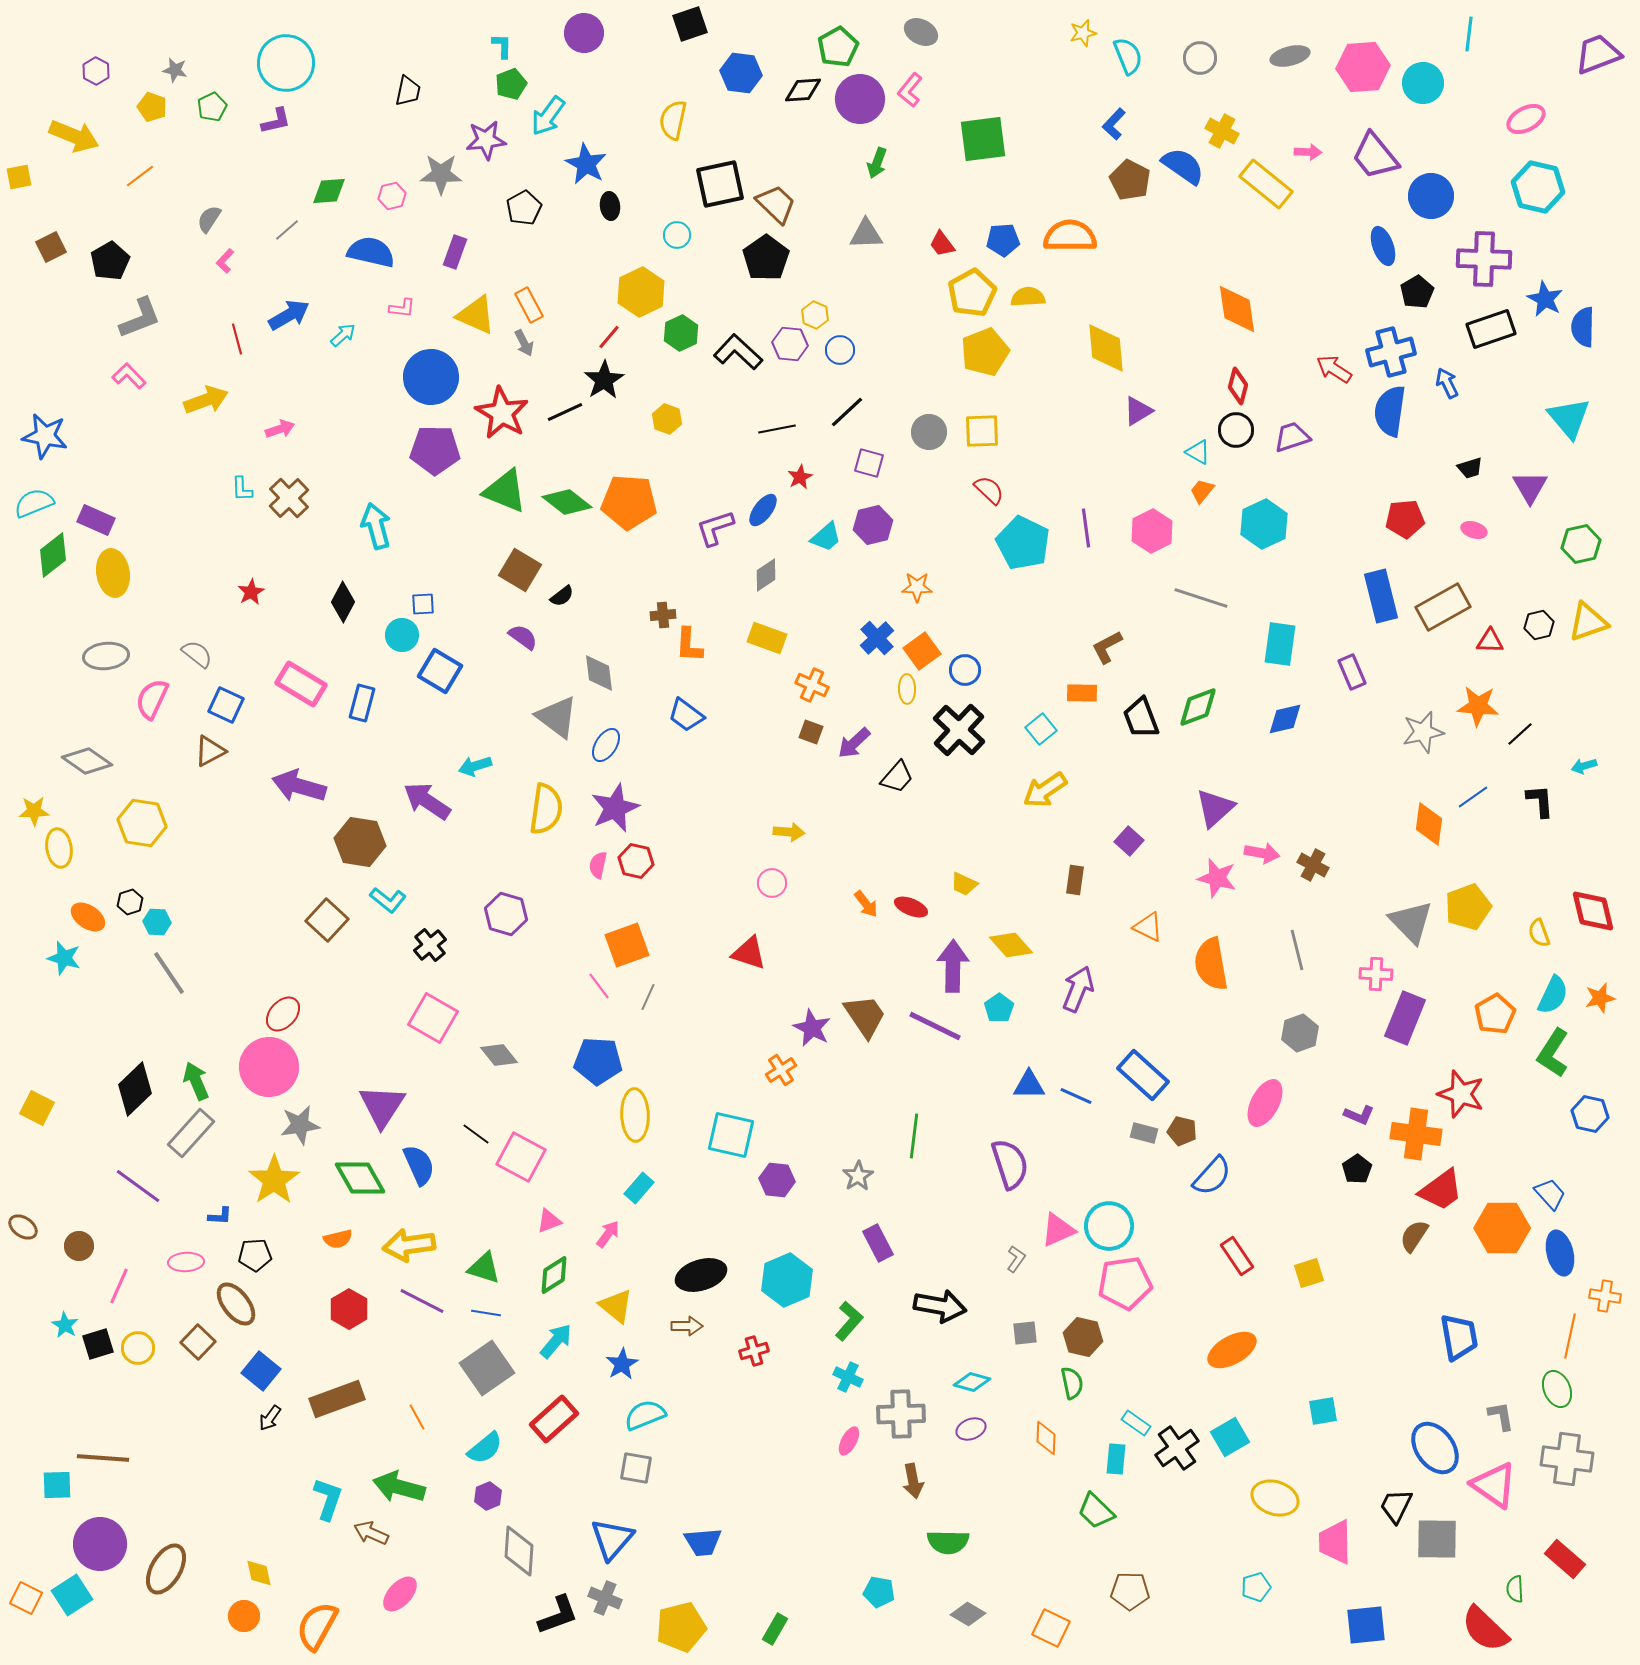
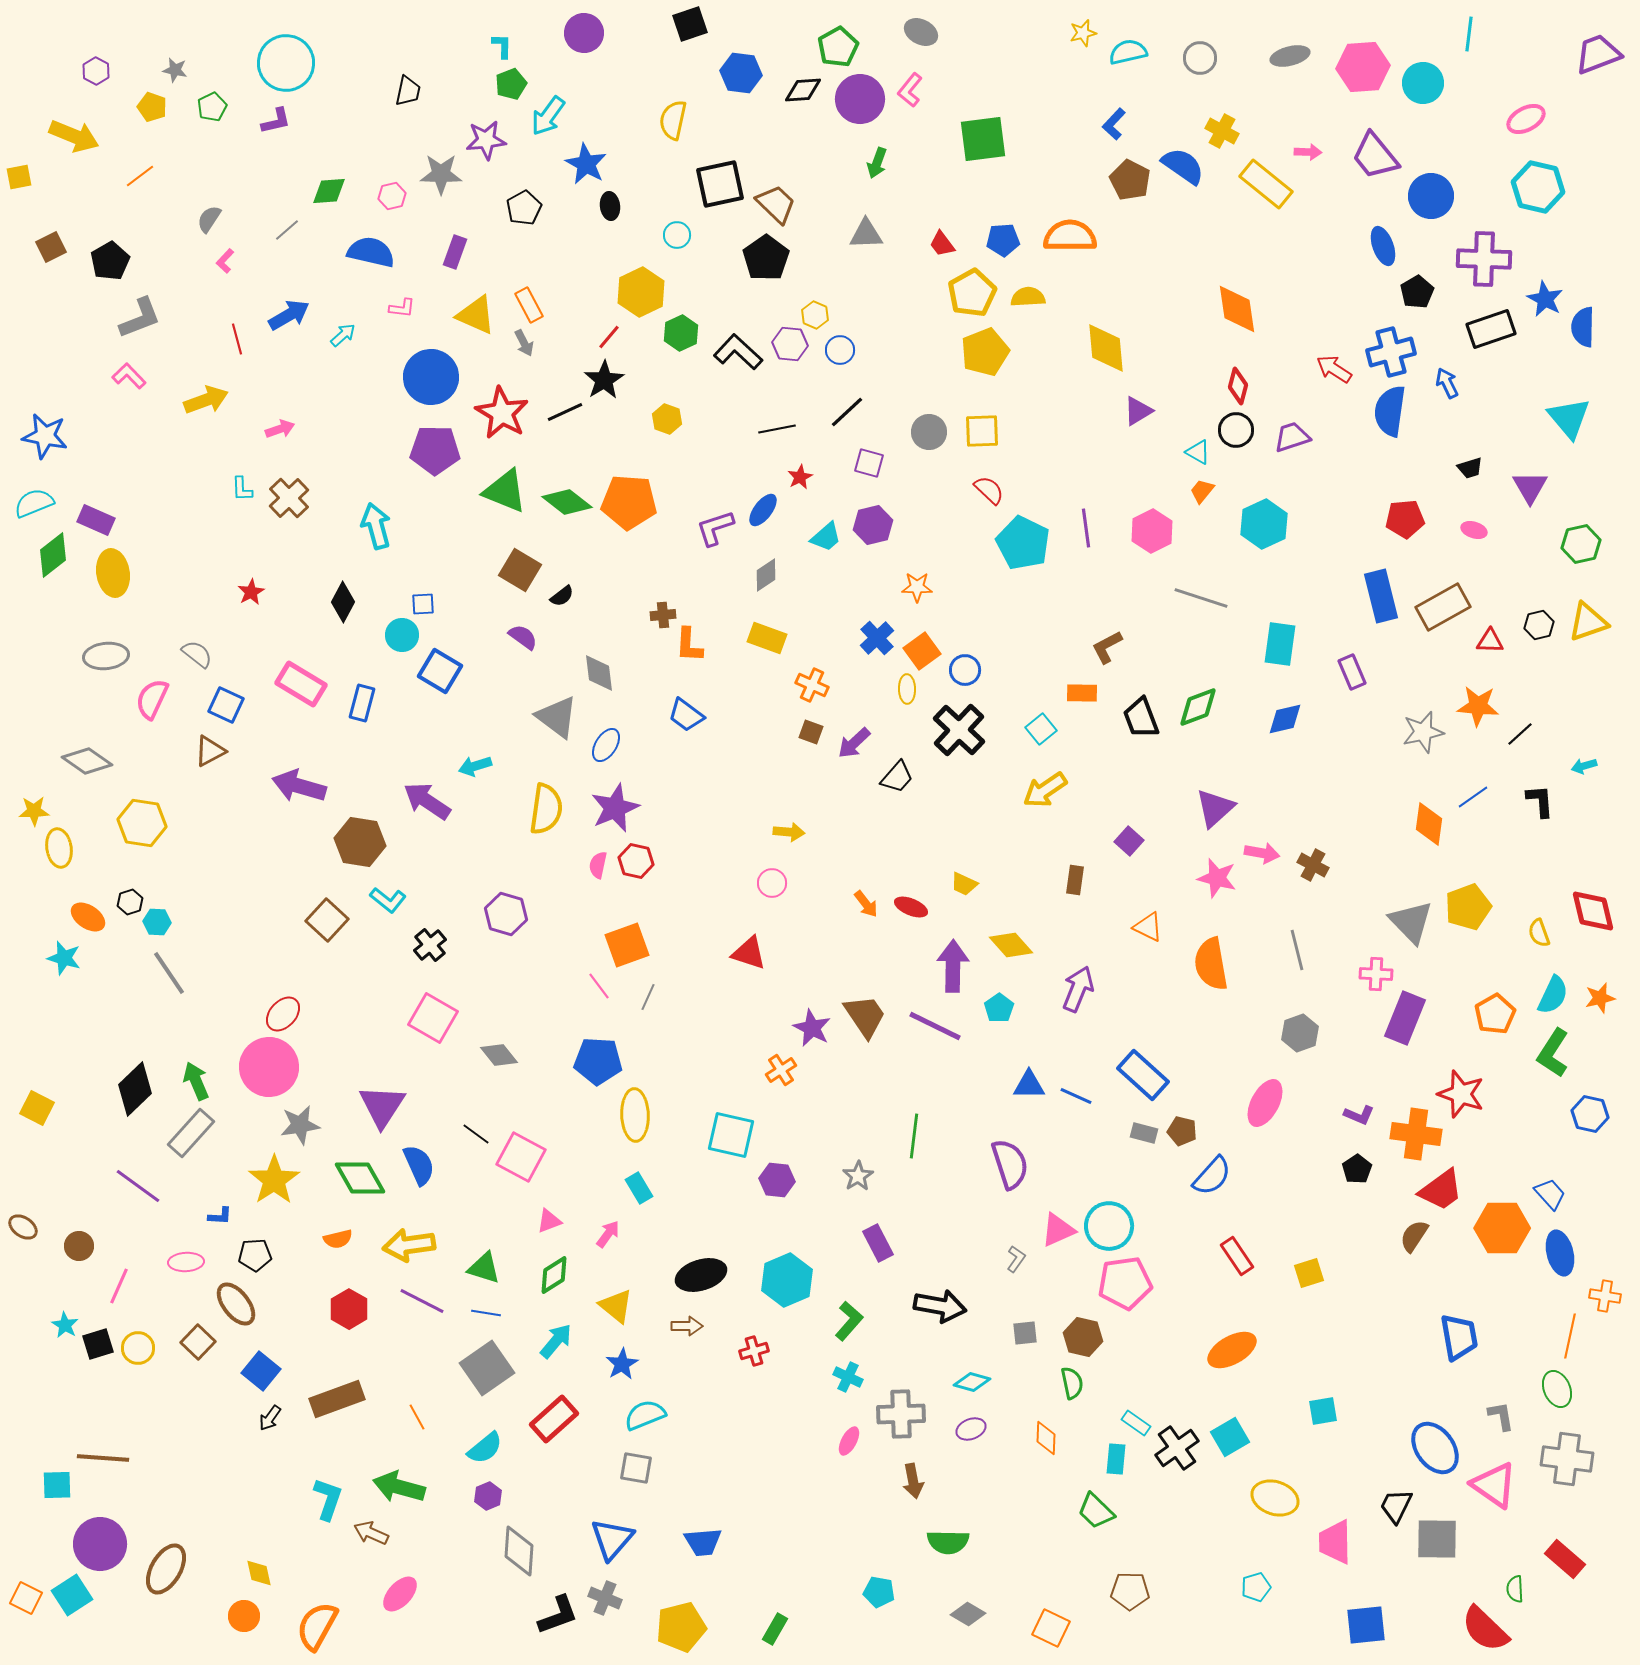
cyan semicircle at (1128, 56): moved 4 px up; rotated 81 degrees counterclockwise
cyan rectangle at (639, 1188): rotated 72 degrees counterclockwise
